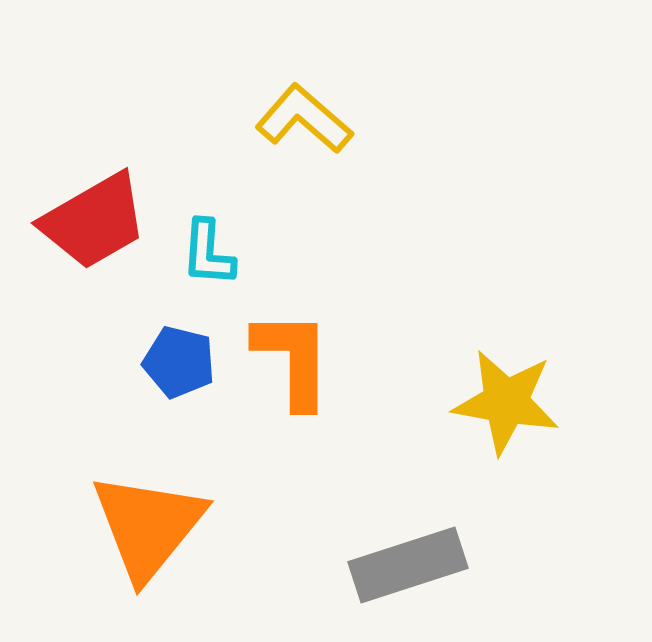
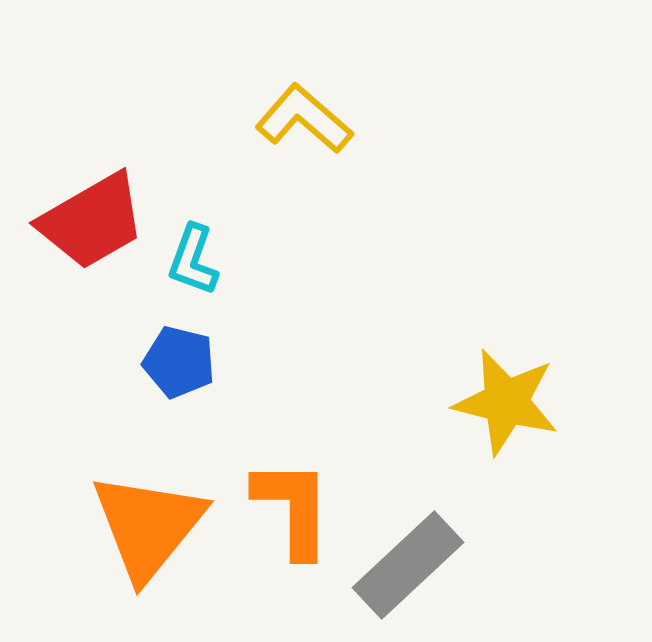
red trapezoid: moved 2 px left
cyan L-shape: moved 15 px left, 7 px down; rotated 16 degrees clockwise
orange L-shape: moved 149 px down
yellow star: rotated 4 degrees clockwise
gray rectangle: rotated 25 degrees counterclockwise
